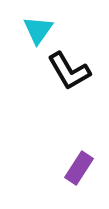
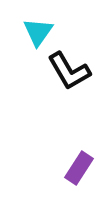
cyan triangle: moved 2 px down
